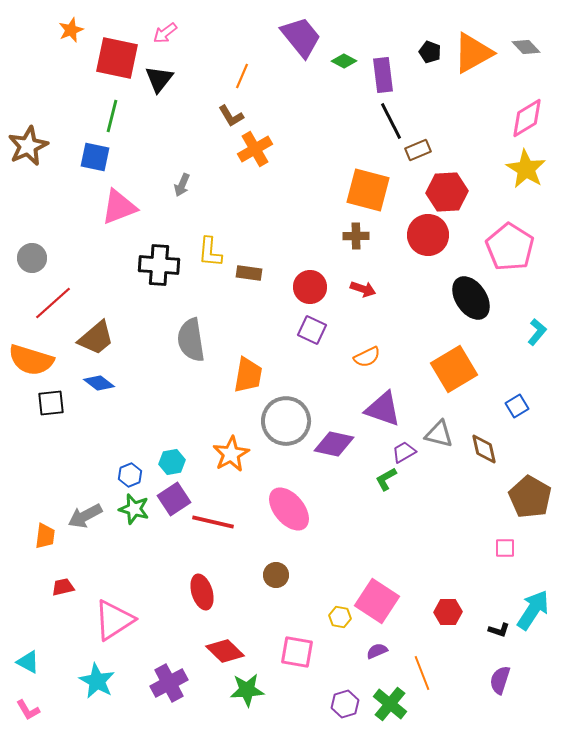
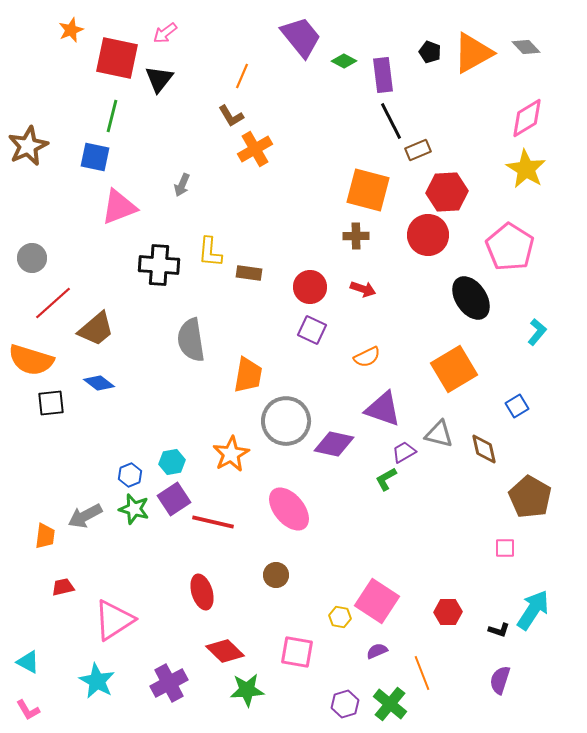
brown trapezoid at (96, 338): moved 9 px up
